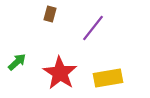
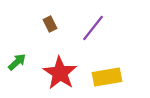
brown rectangle: moved 10 px down; rotated 42 degrees counterclockwise
yellow rectangle: moved 1 px left, 1 px up
